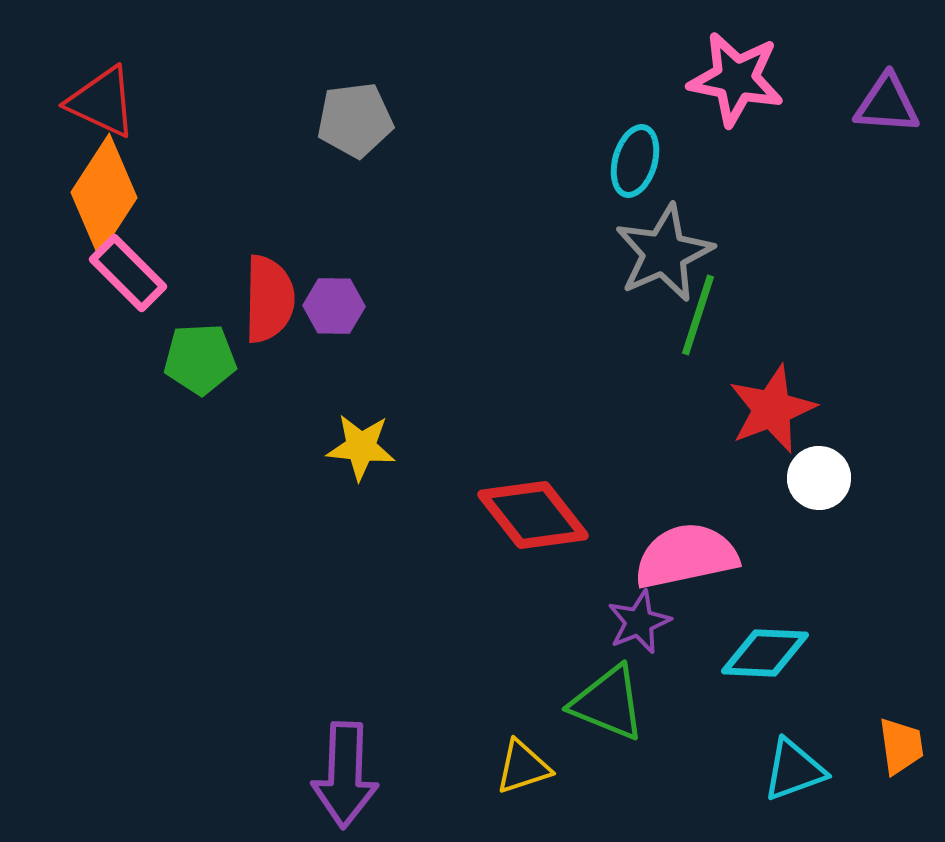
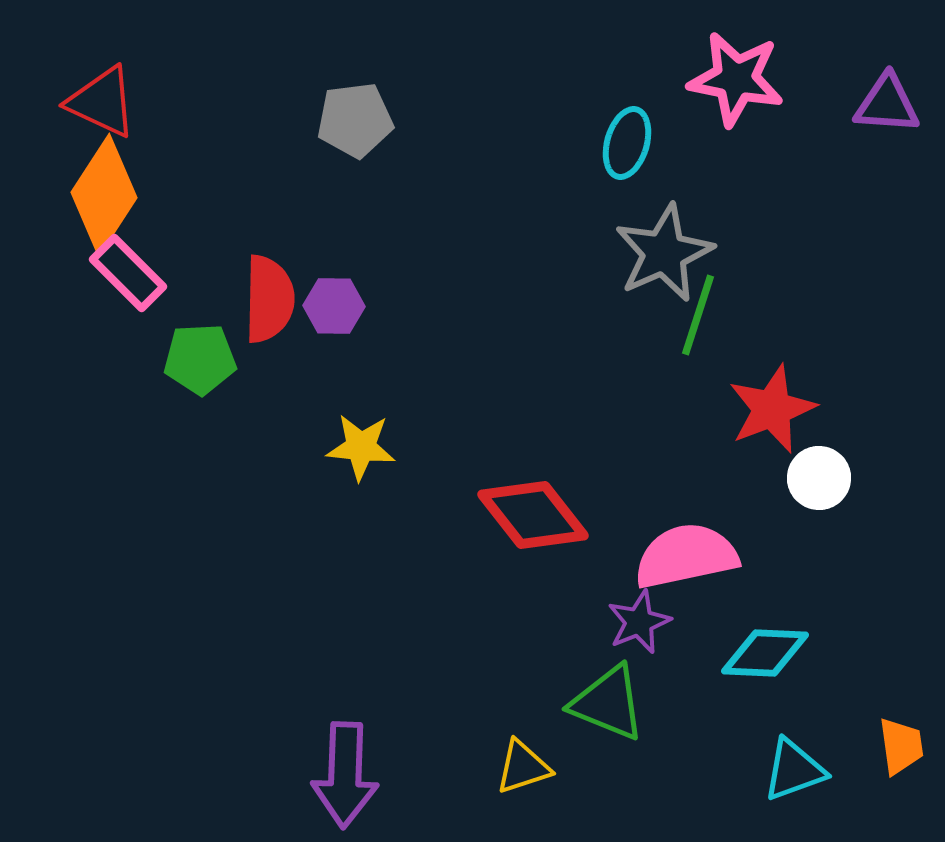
cyan ellipse: moved 8 px left, 18 px up
